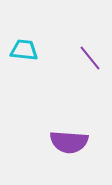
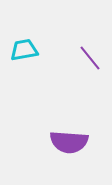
cyan trapezoid: rotated 16 degrees counterclockwise
